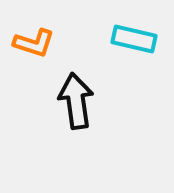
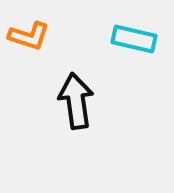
orange L-shape: moved 5 px left, 7 px up
